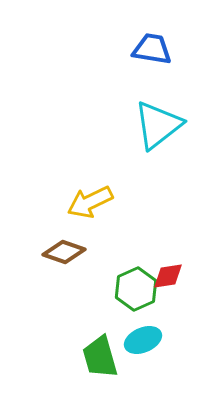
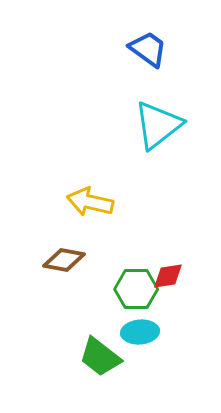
blue trapezoid: moved 4 px left; rotated 27 degrees clockwise
yellow arrow: rotated 39 degrees clockwise
brown diamond: moved 8 px down; rotated 9 degrees counterclockwise
green hexagon: rotated 24 degrees clockwise
cyan ellipse: moved 3 px left, 8 px up; rotated 18 degrees clockwise
green trapezoid: rotated 36 degrees counterclockwise
